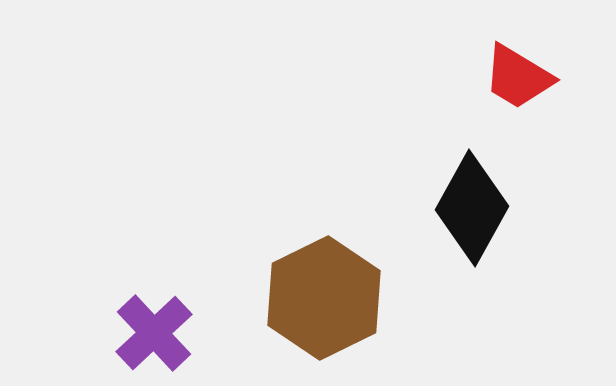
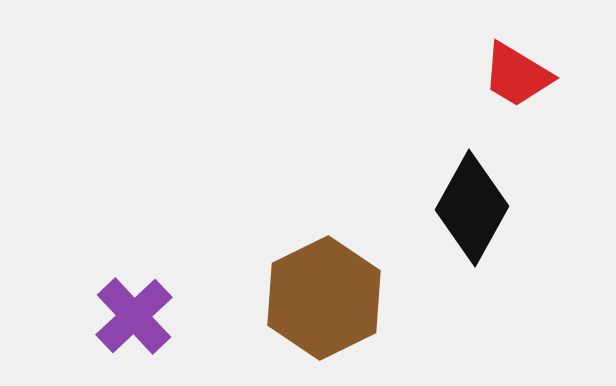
red trapezoid: moved 1 px left, 2 px up
purple cross: moved 20 px left, 17 px up
